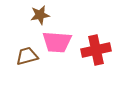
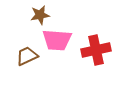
pink trapezoid: moved 2 px up
brown trapezoid: rotated 10 degrees counterclockwise
